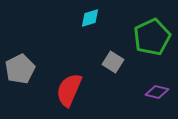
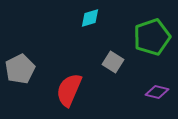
green pentagon: rotated 6 degrees clockwise
